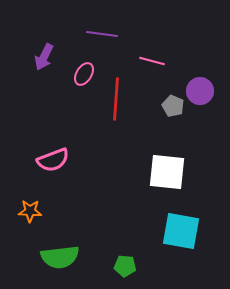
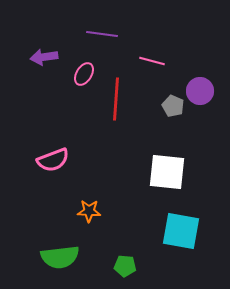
purple arrow: rotated 56 degrees clockwise
orange star: moved 59 px right
